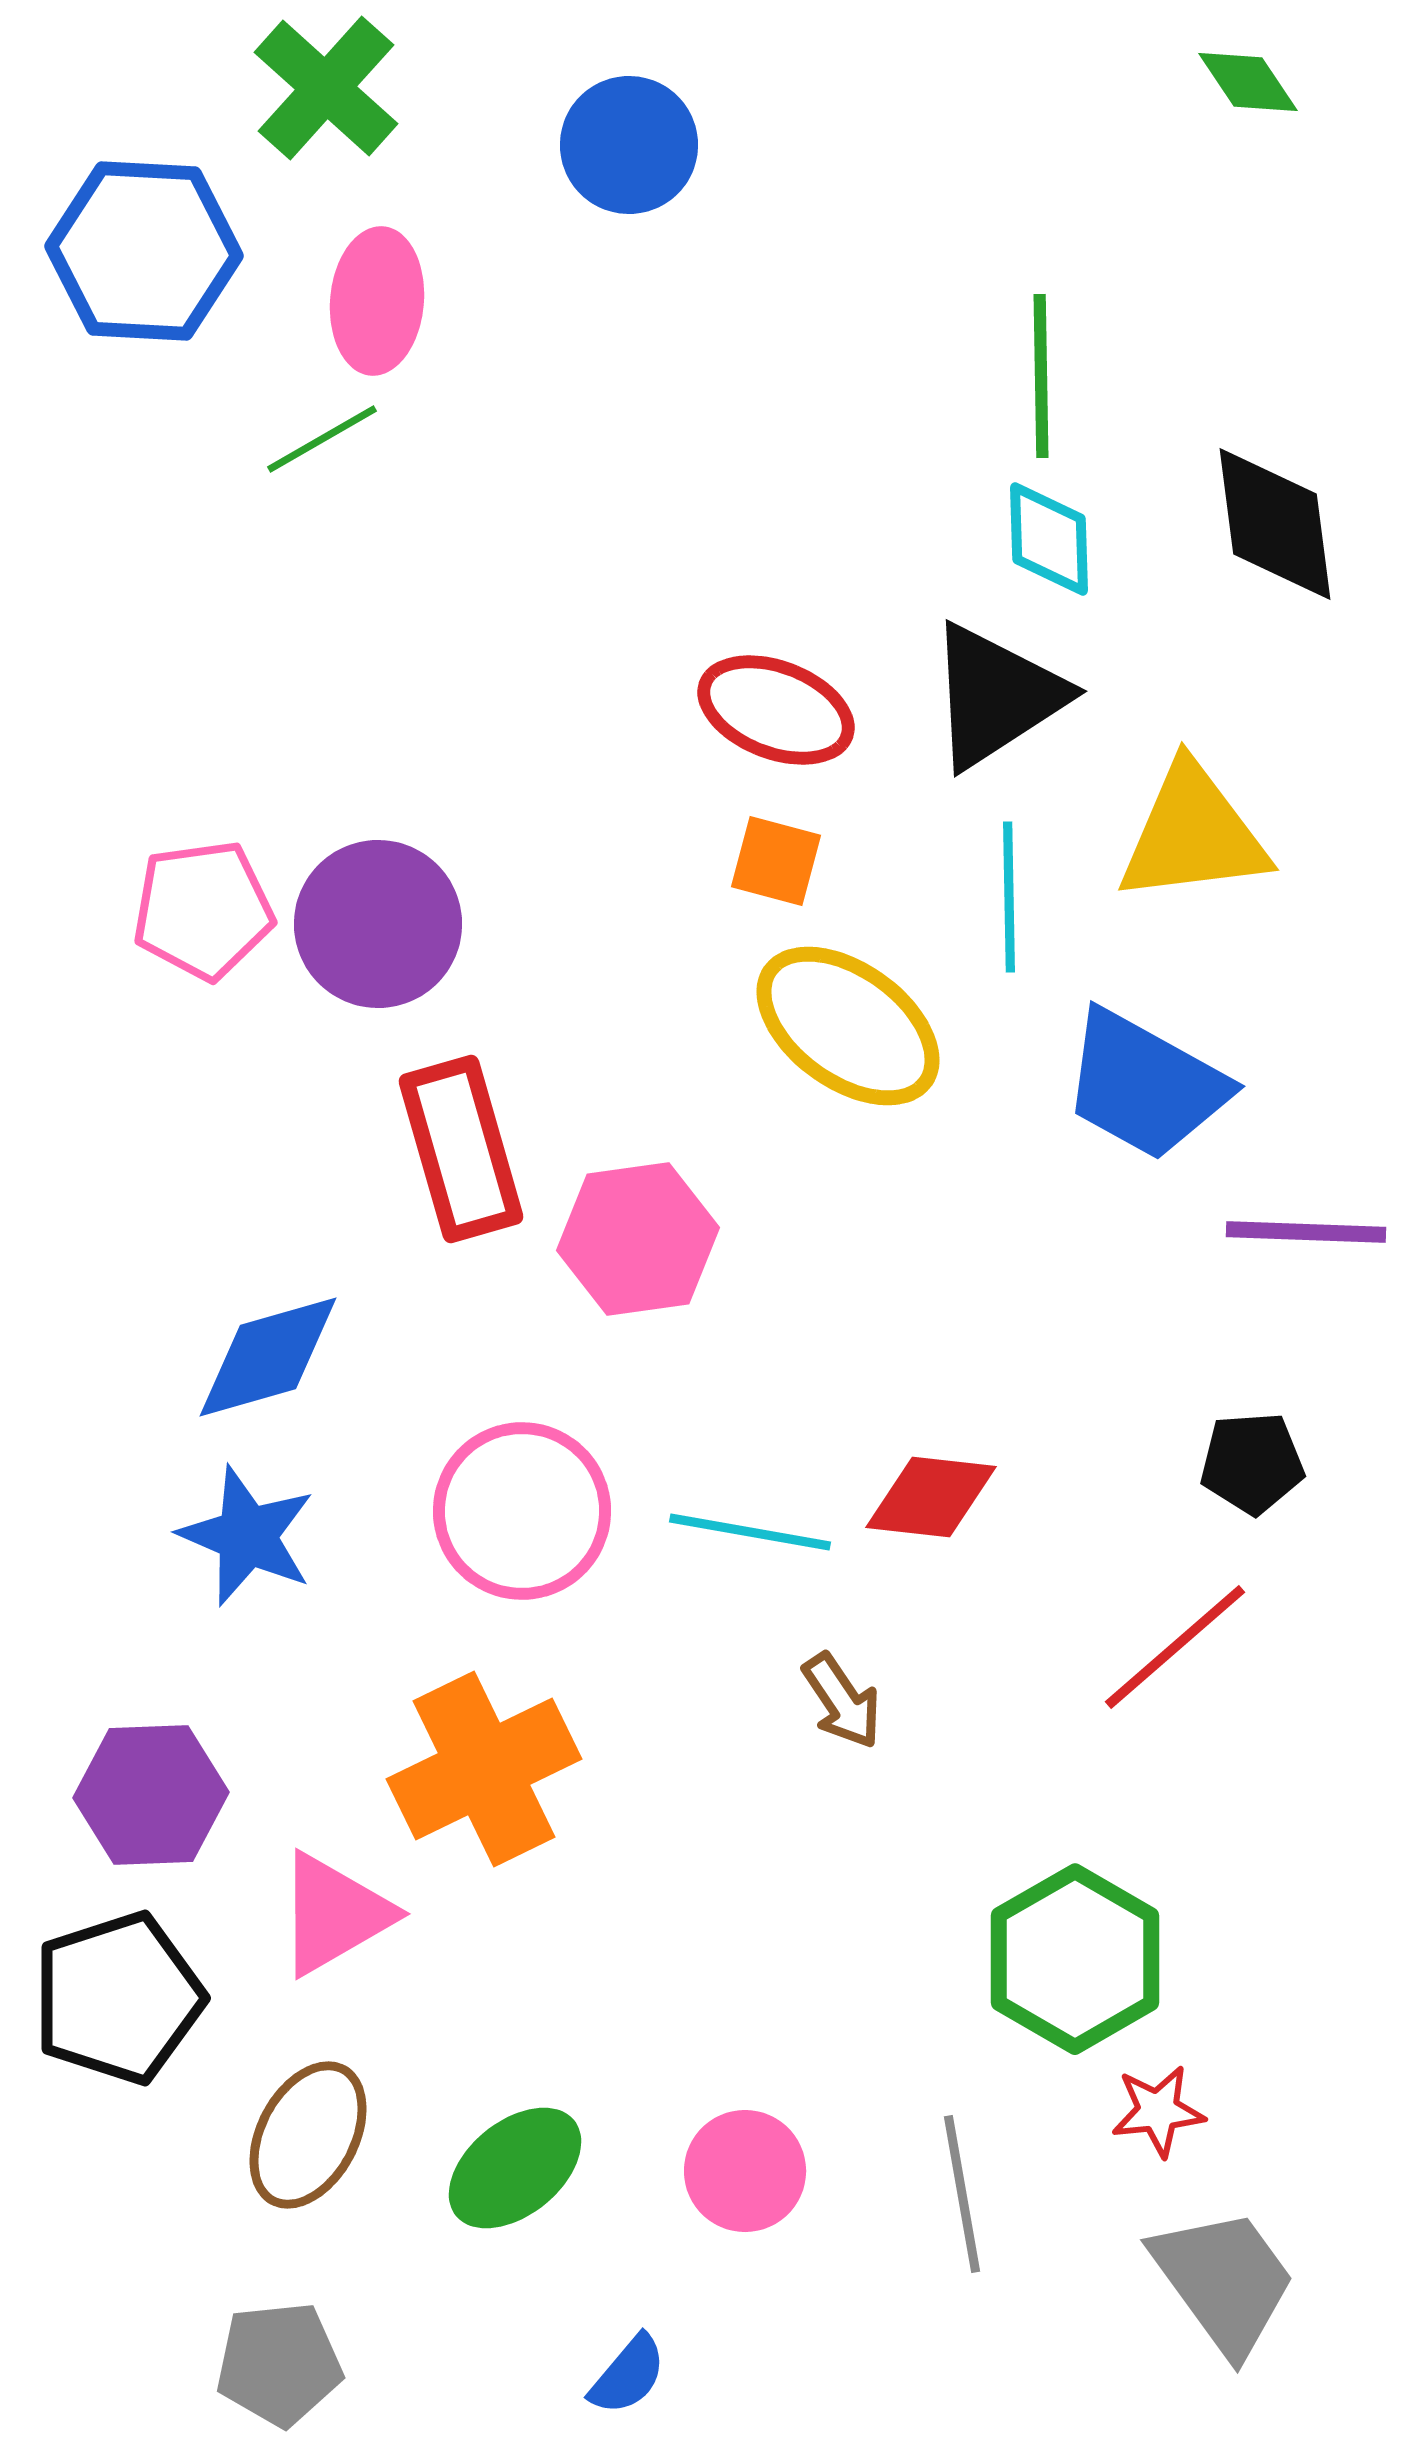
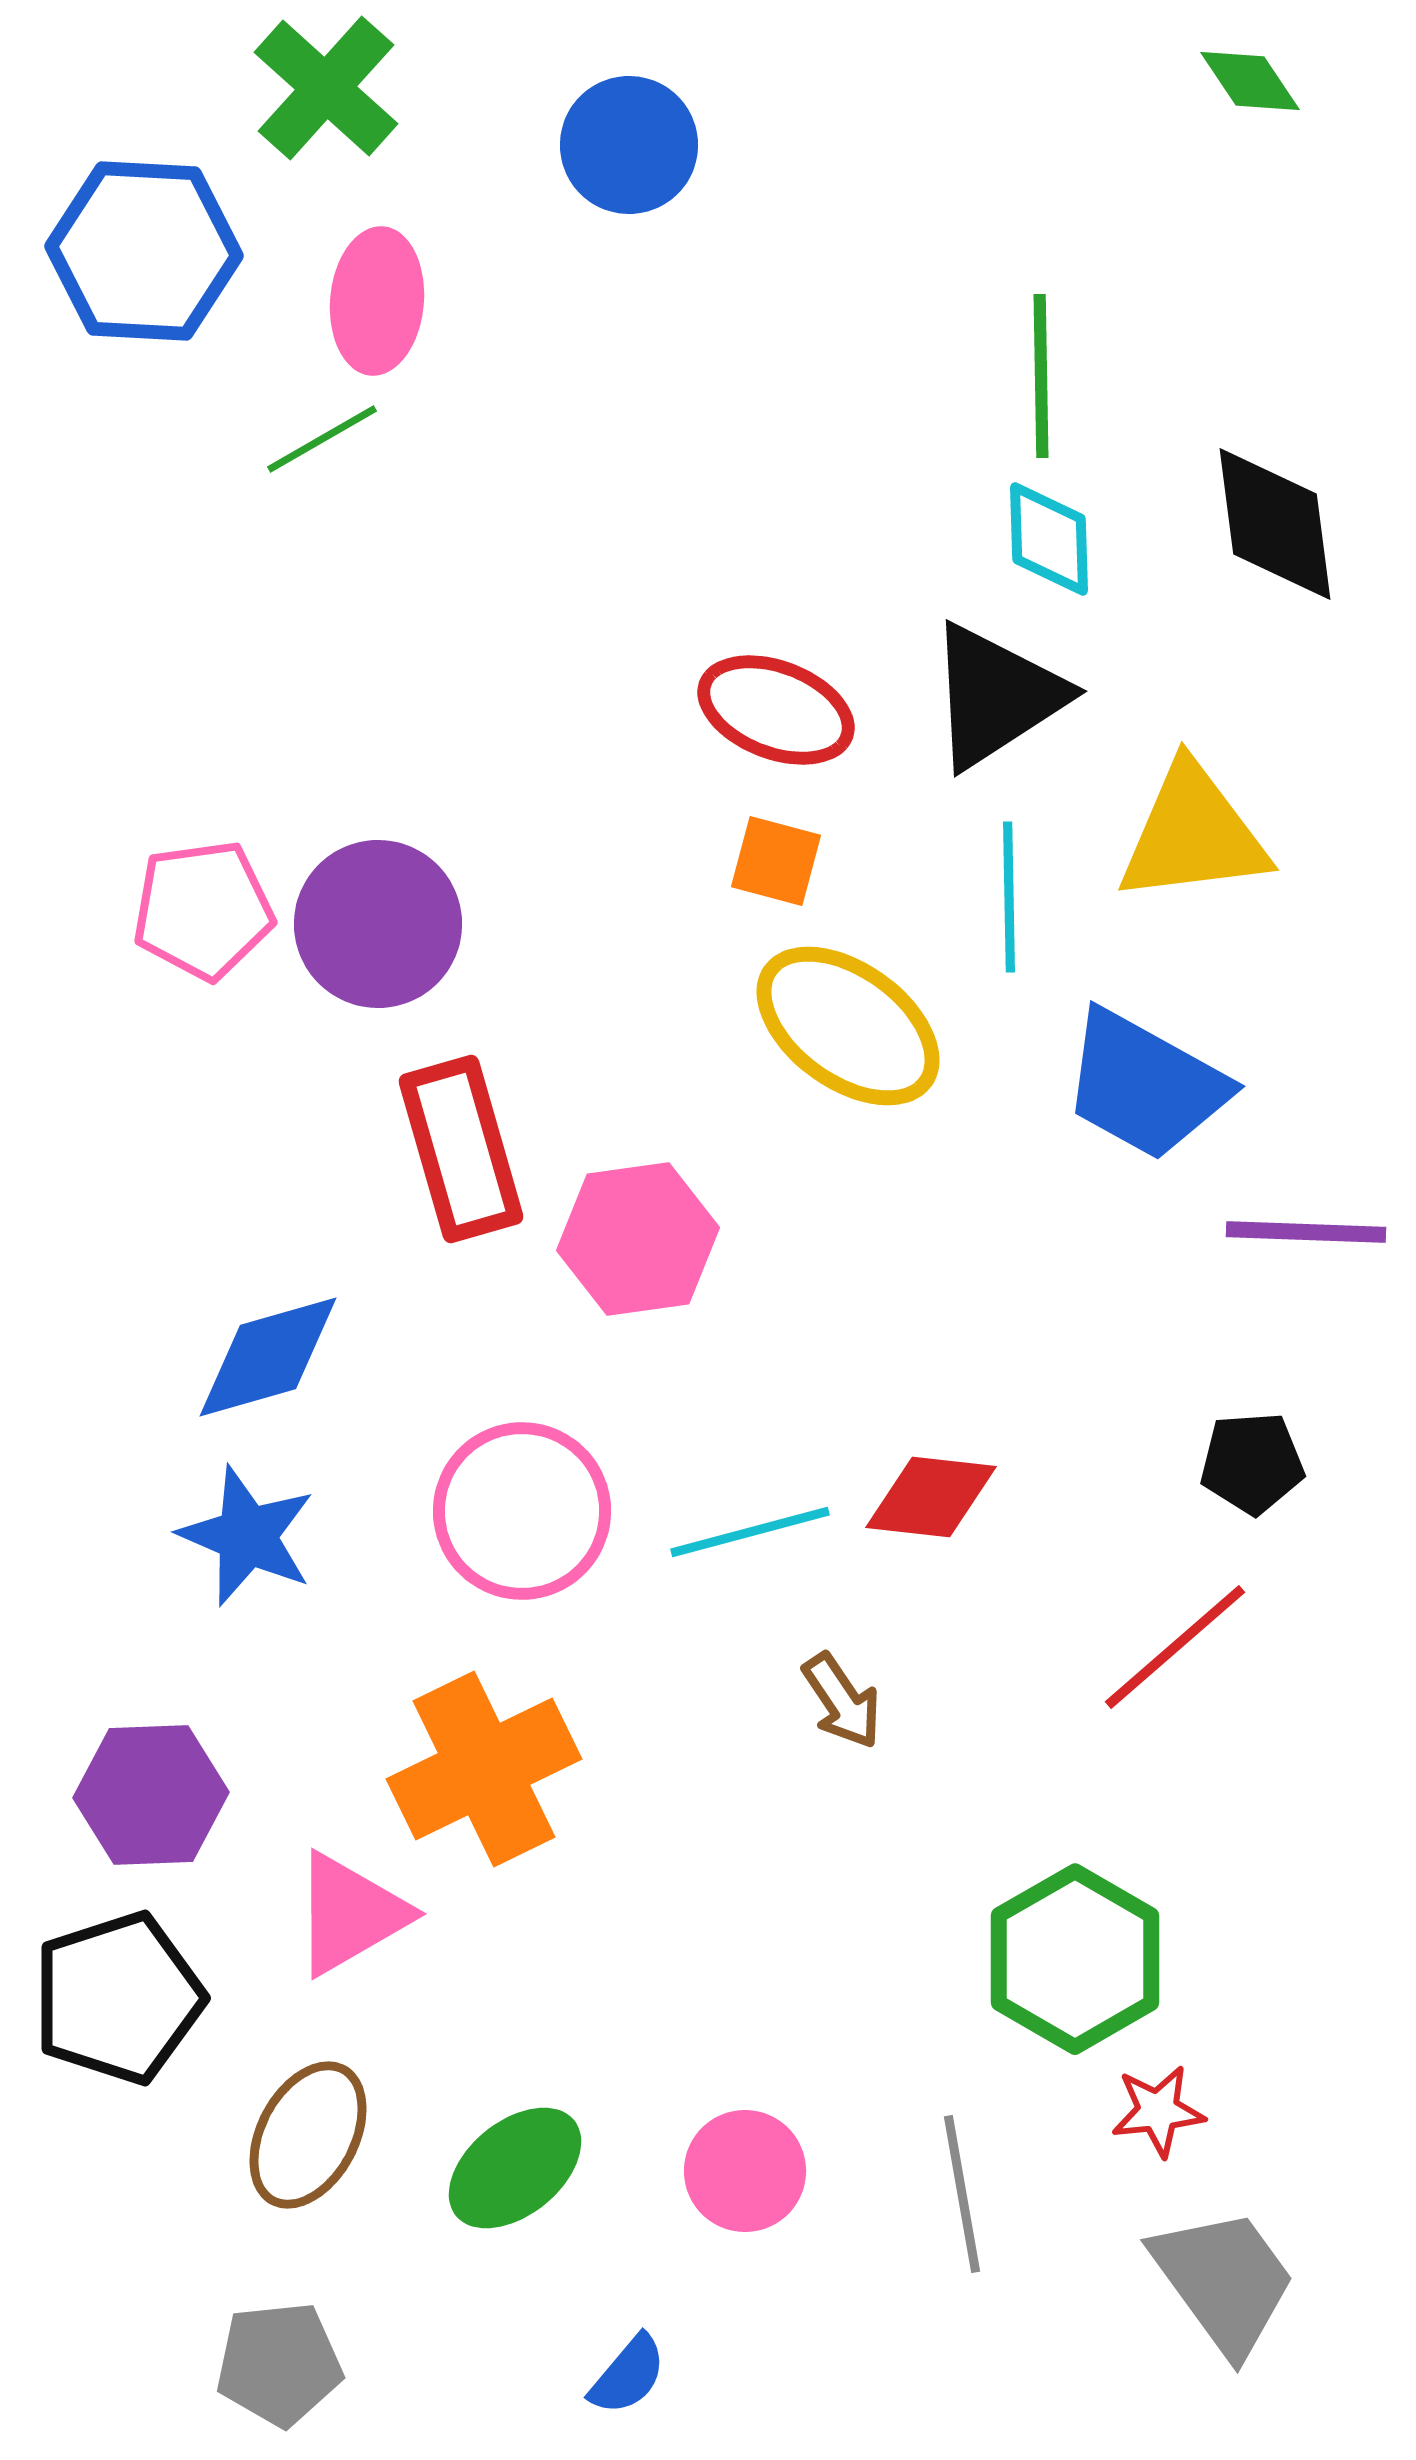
green diamond at (1248, 82): moved 2 px right, 1 px up
cyan line at (750, 1532): rotated 25 degrees counterclockwise
pink triangle at (334, 1914): moved 16 px right
